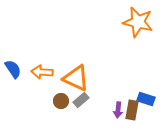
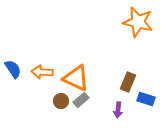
brown rectangle: moved 4 px left, 28 px up; rotated 12 degrees clockwise
